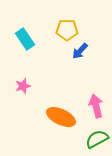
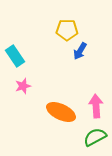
cyan rectangle: moved 10 px left, 17 px down
blue arrow: rotated 12 degrees counterclockwise
pink arrow: rotated 10 degrees clockwise
orange ellipse: moved 5 px up
green semicircle: moved 2 px left, 2 px up
